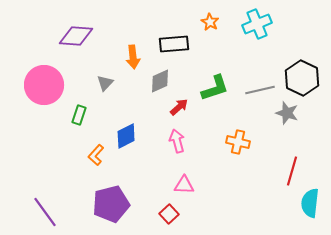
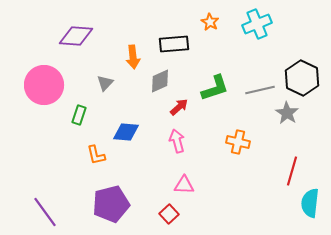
gray star: rotated 15 degrees clockwise
blue diamond: moved 4 px up; rotated 32 degrees clockwise
orange L-shape: rotated 55 degrees counterclockwise
